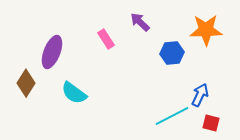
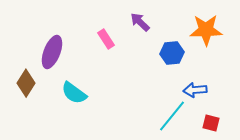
blue arrow: moved 5 px left, 5 px up; rotated 120 degrees counterclockwise
cyan line: rotated 24 degrees counterclockwise
